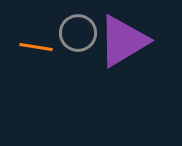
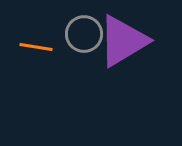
gray circle: moved 6 px right, 1 px down
